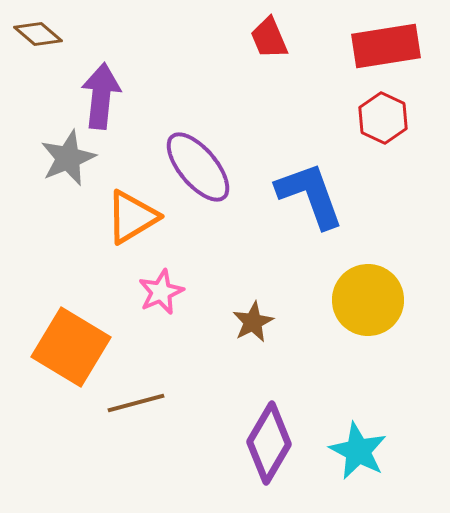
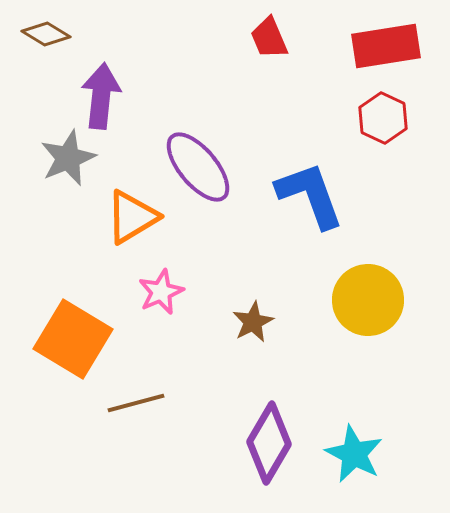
brown diamond: moved 8 px right; rotated 9 degrees counterclockwise
orange square: moved 2 px right, 8 px up
cyan star: moved 4 px left, 3 px down
